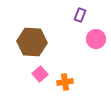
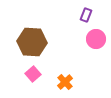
purple rectangle: moved 6 px right
pink square: moved 7 px left
orange cross: rotated 35 degrees counterclockwise
